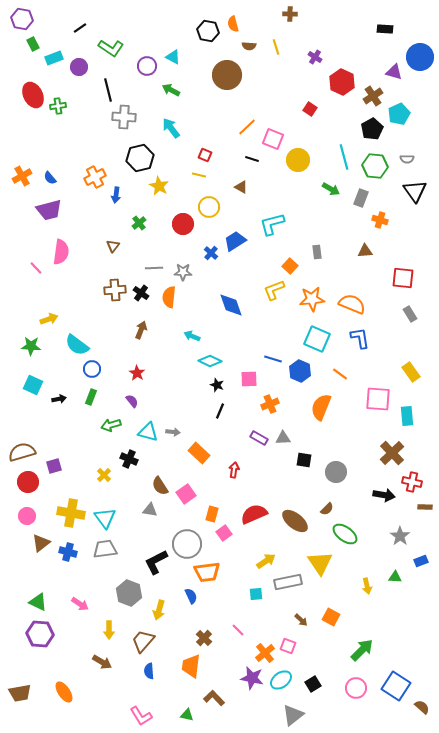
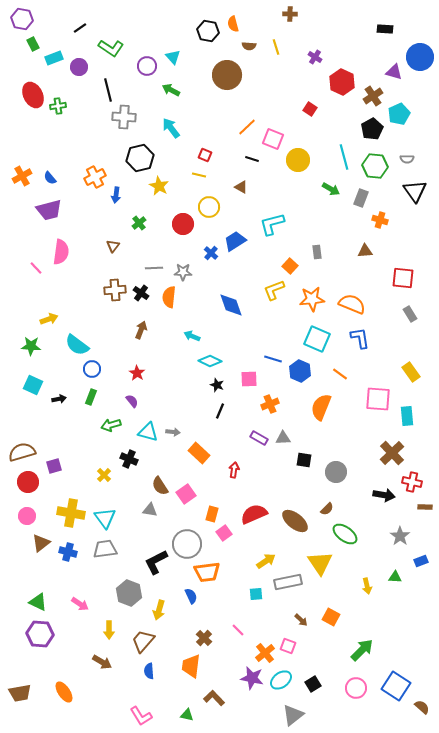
cyan triangle at (173, 57): rotated 21 degrees clockwise
